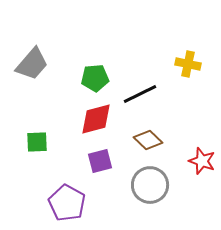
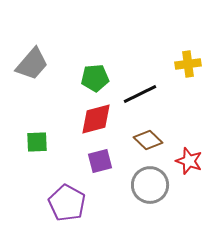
yellow cross: rotated 20 degrees counterclockwise
red star: moved 13 px left
